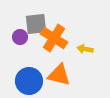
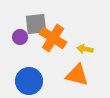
orange cross: moved 1 px left
orange triangle: moved 18 px right
